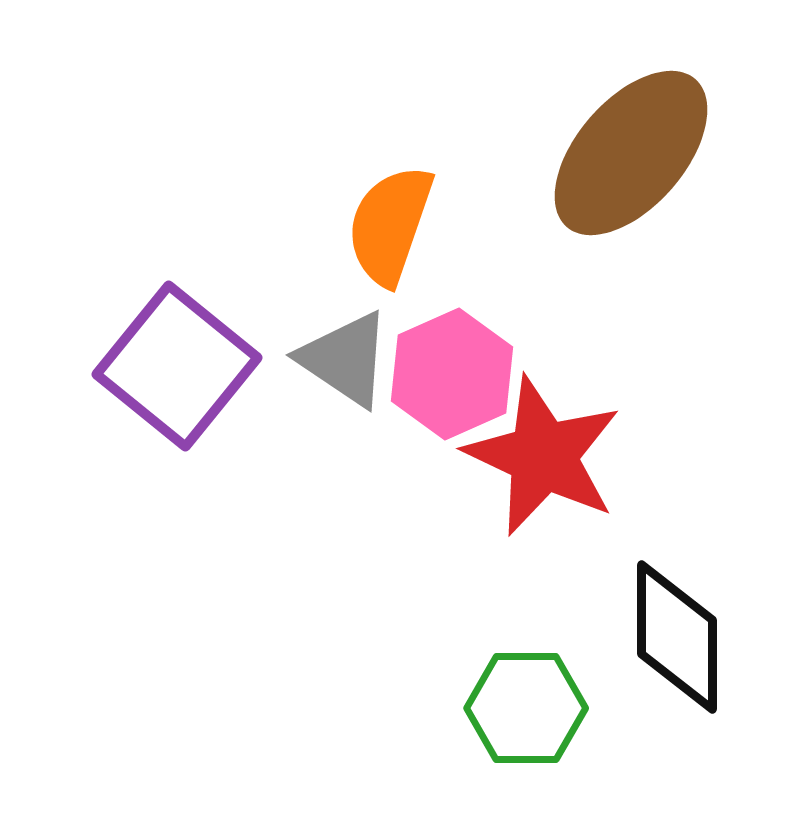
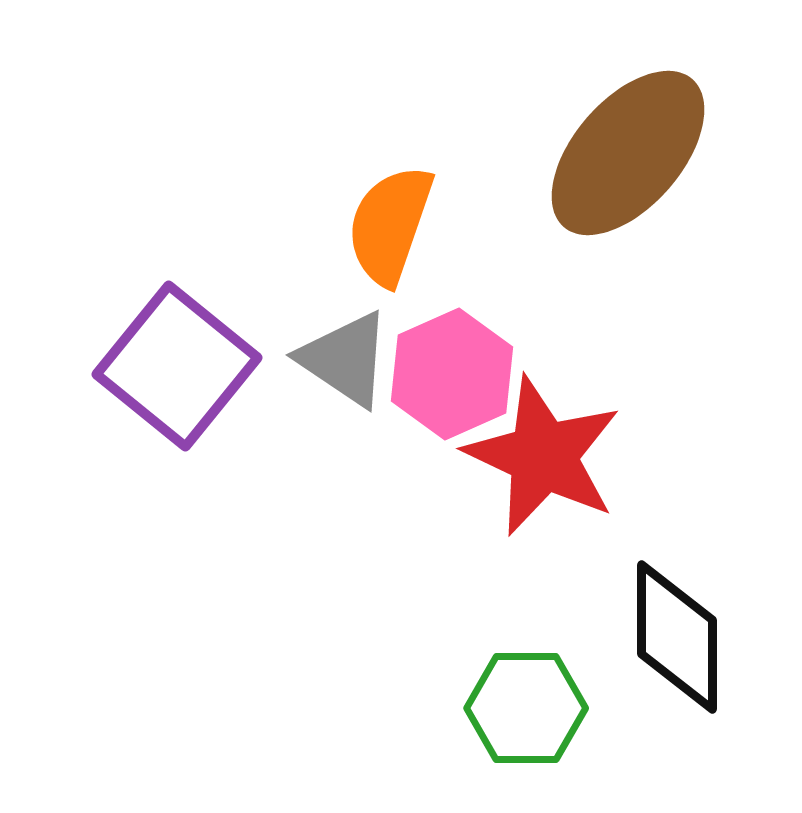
brown ellipse: moved 3 px left
